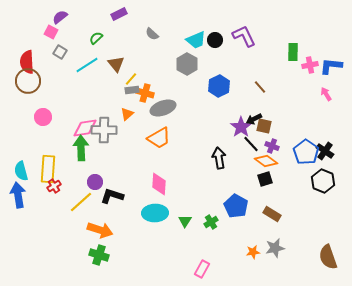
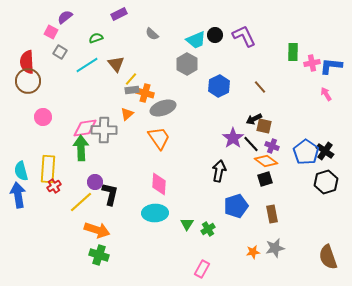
purple semicircle at (60, 17): moved 5 px right
green semicircle at (96, 38): rotated 24 degrees clockwise
black circle at (215, 40): moved 5 px up
pink cross at (310, 65): moved 2 px right, 2 px up
purple star at (241, 127): moved 8 px left, 11 px down
orange trapezoid at (159, 138): rotated 95 degrees counterclockwise
black arrow at (219, 158): moved 13 px down; rotated 20 degrees clockwise
black hexagon at (323, 181): moved 3 px right, 1 px down; rotated 20 degrees clockwise
black L-shape at (112, 196): moved 2 px left, 2 px up; rotated 85 degrees clockwise
blue pentagon at (236, 206): rotated 25 degrees clockwise
brown rectangle at (272, 214): rotated 48 degrees clockwise
green triangle at (185, 221): moved 2 px right, 3 px down
green cross at (211, 222): moved 3 px left, 7 px down
orange arrow at (100, 230): moved 3 px left
